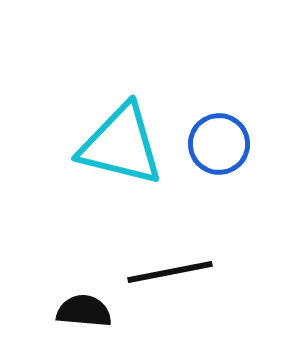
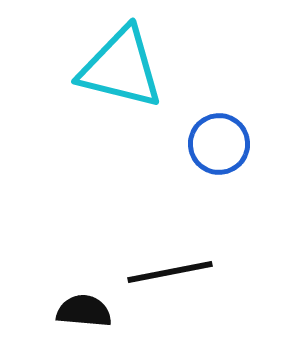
cyan triangle: moved 77 px up
